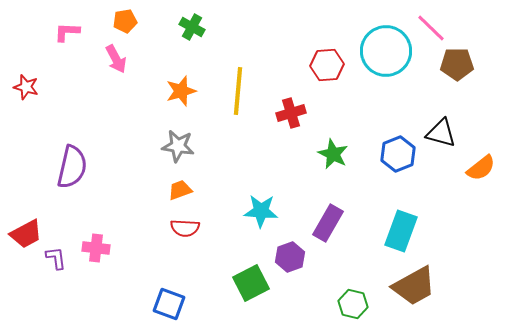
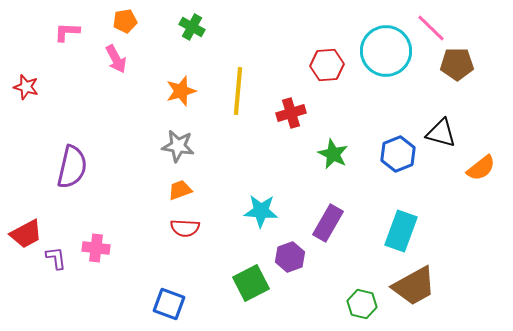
green hexagon: moved 9 px right
